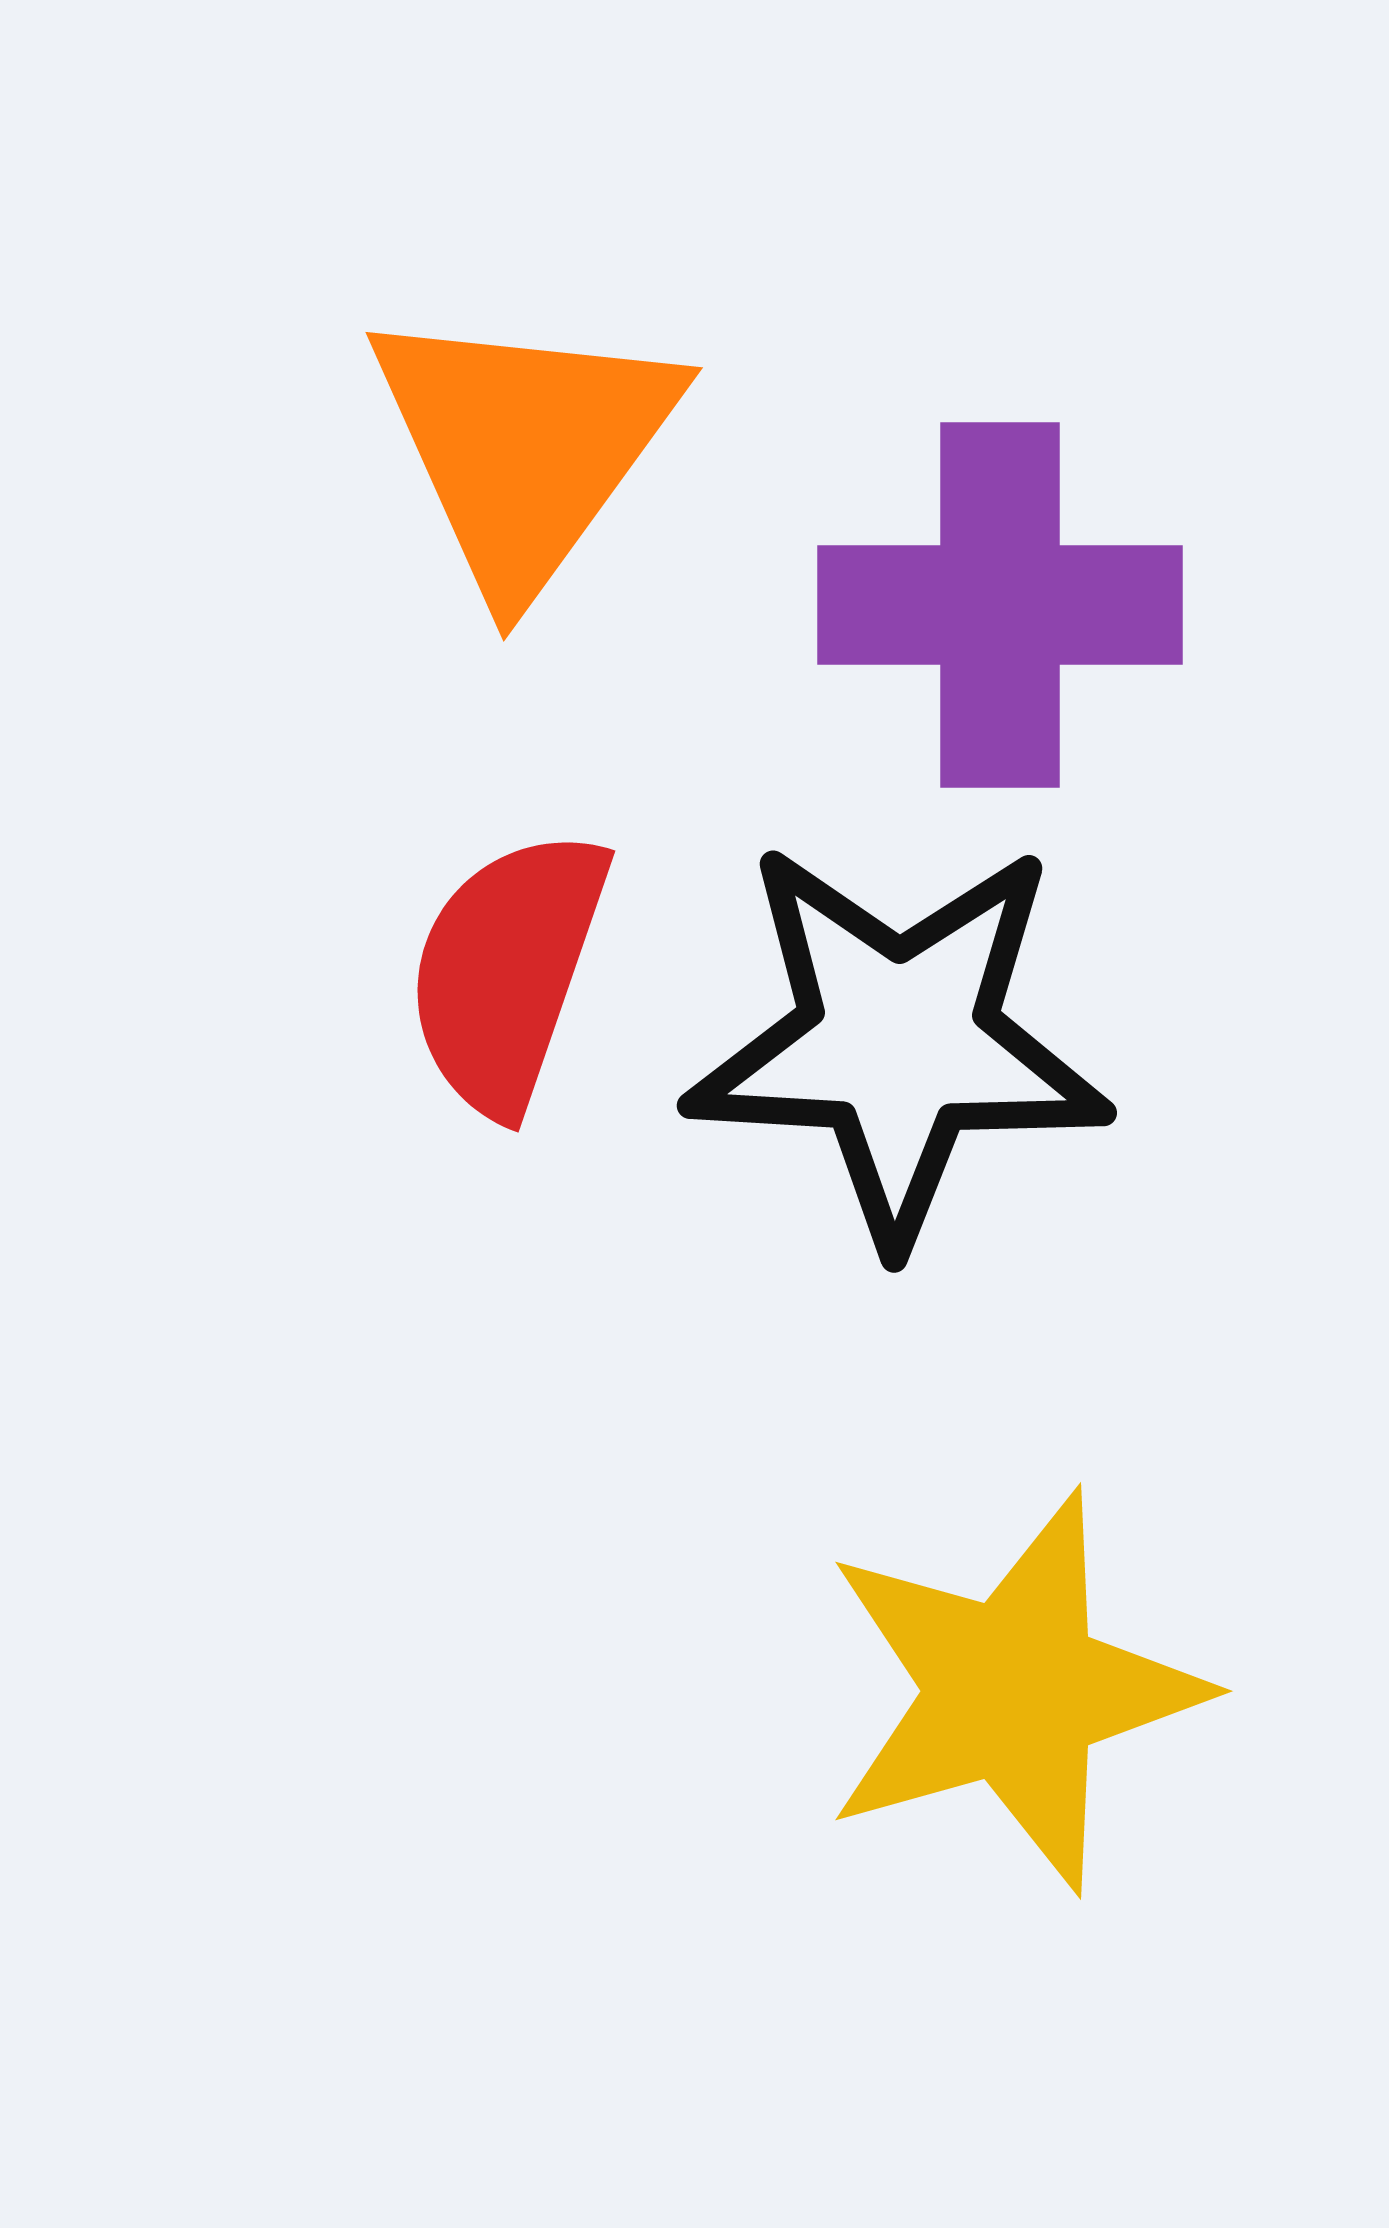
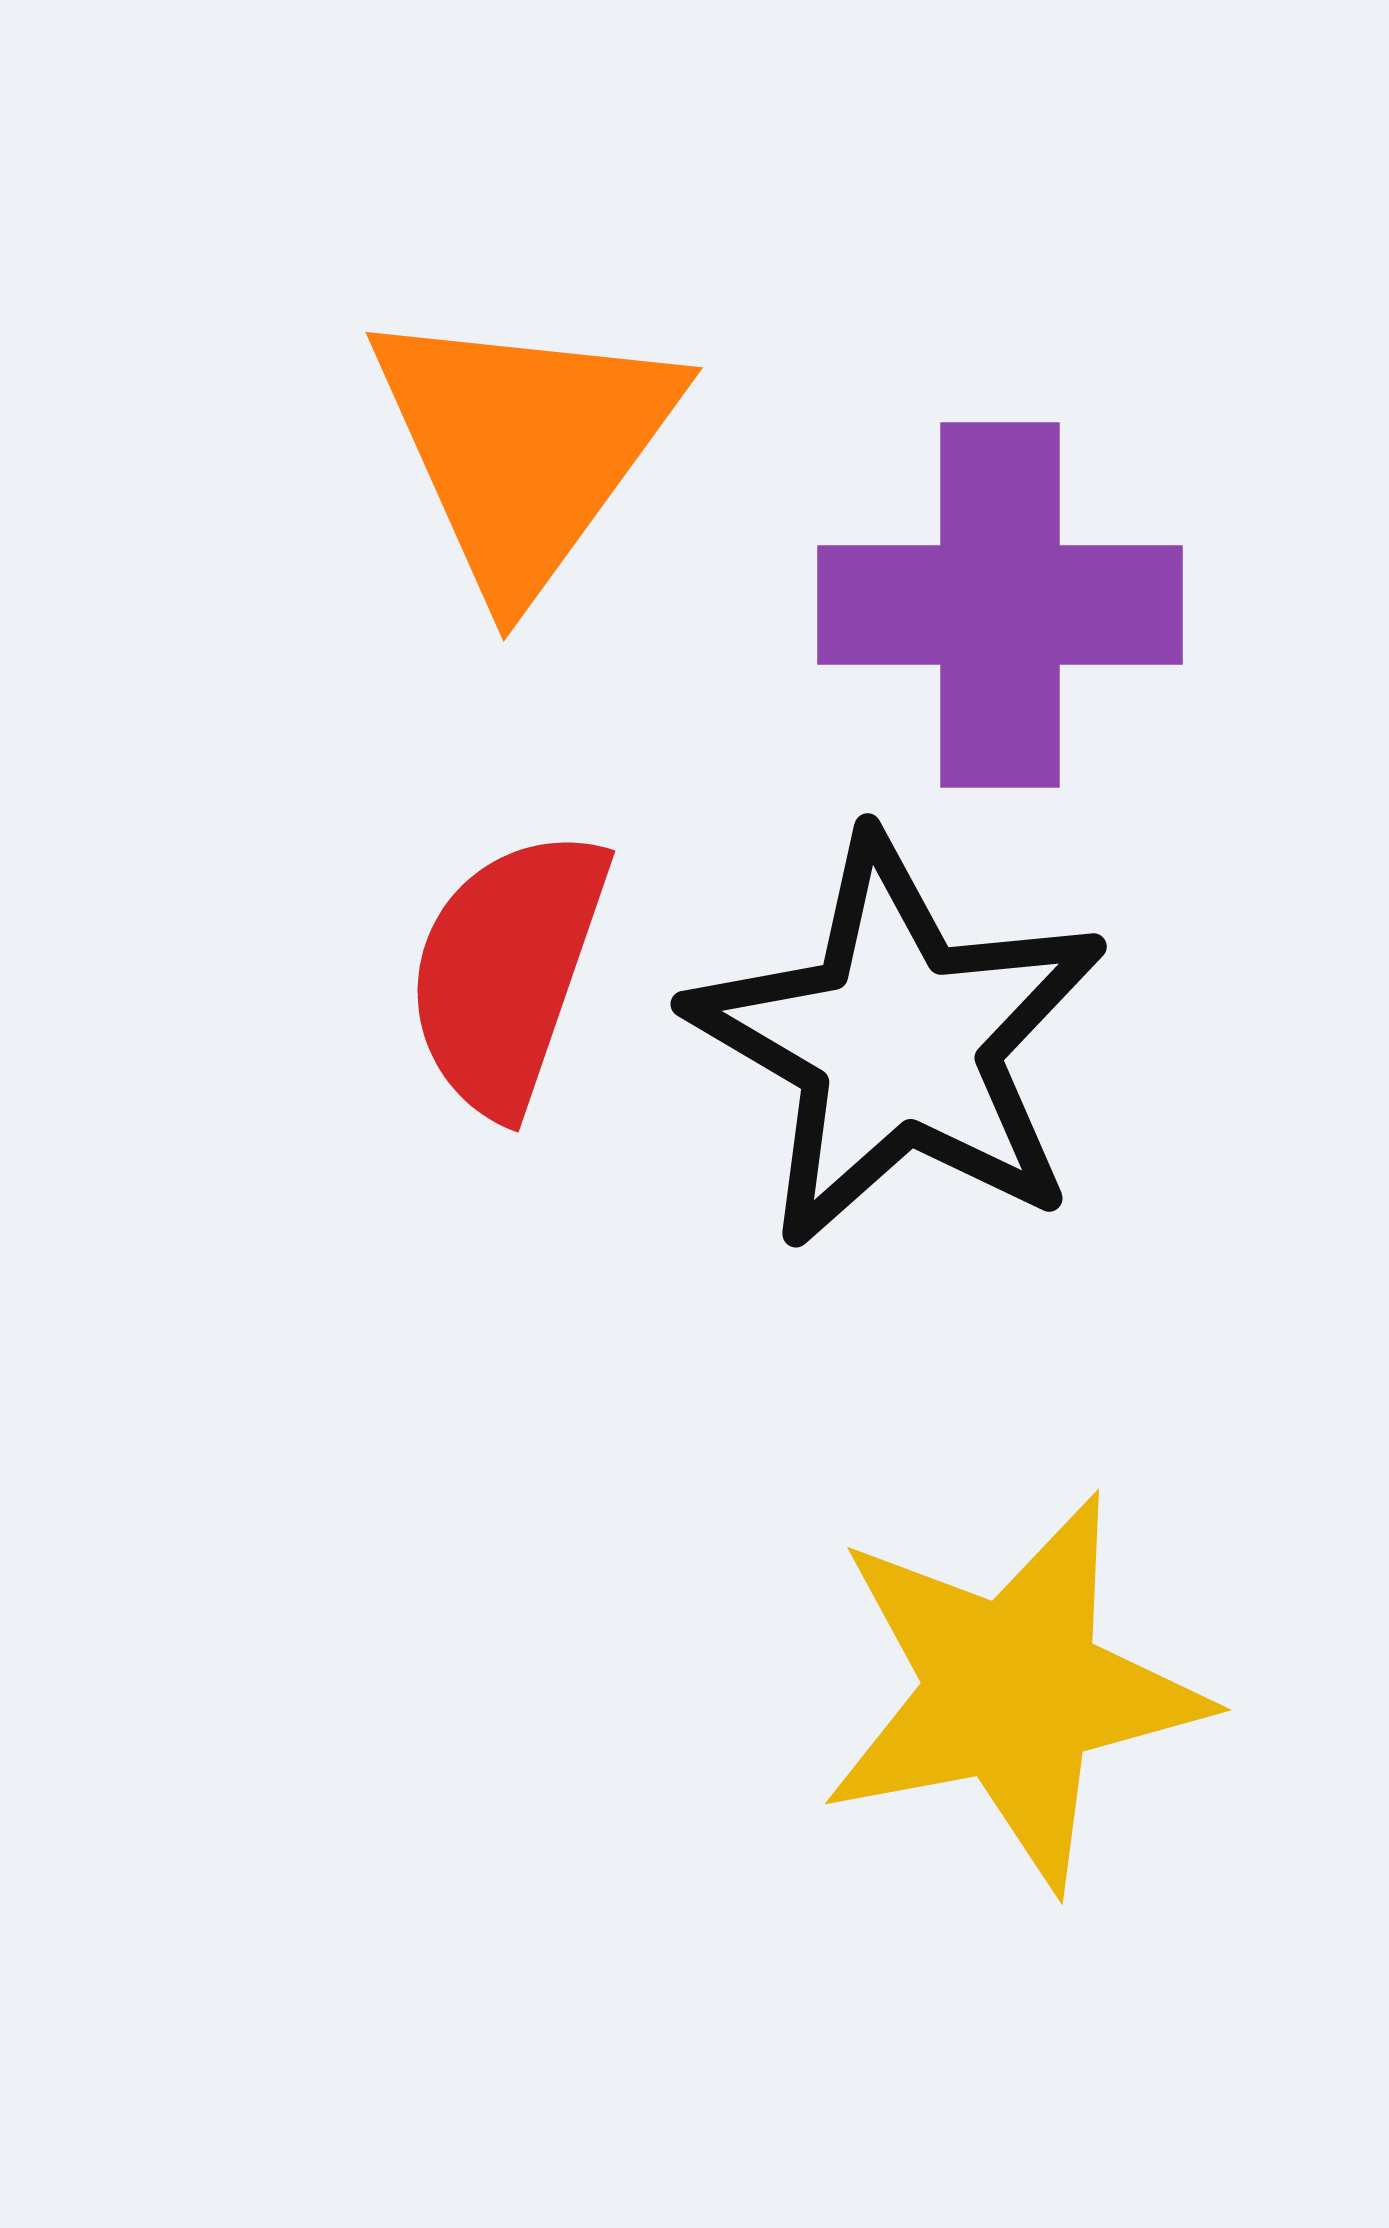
black star: rotated 27 degrees clockwise
yellow star: rotated 5 degrees clockwise
